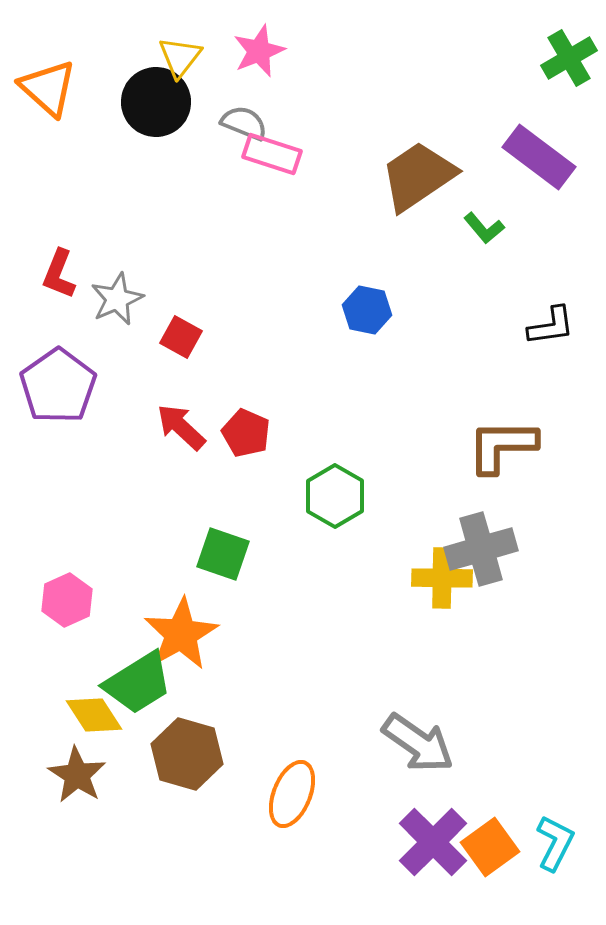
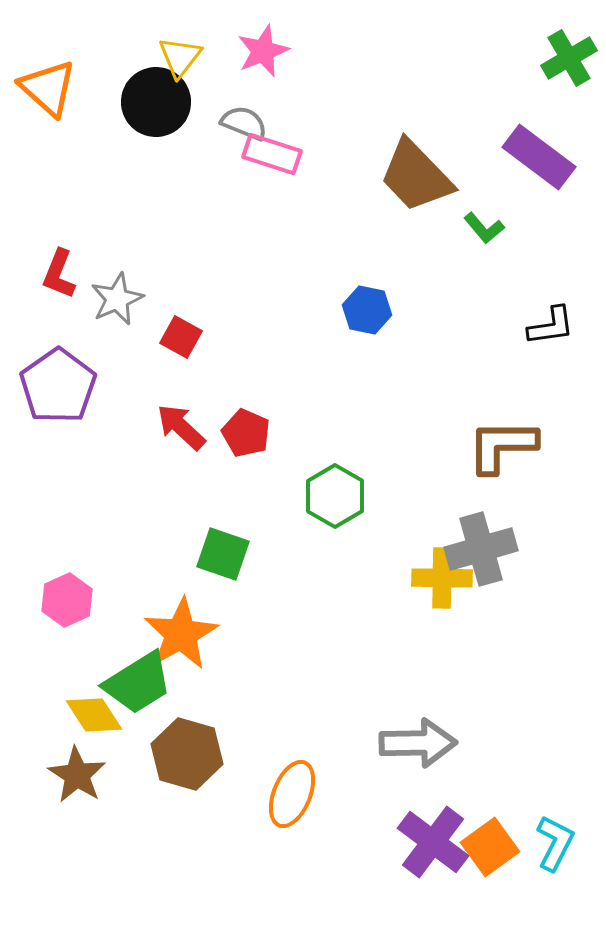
pink star: moved 4 px right
brown trapezoid: moved 2 px left; rotated 100 degrees counterclockwise
gray arrow: rotated 36 degrees counterclockwise
purple cross: rotated 8 degrees counterclockwise
